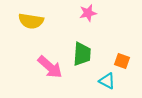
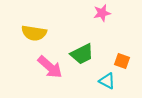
pink star: moved 14 px right
yellow semicircle: moved 3 px right, 12 px down
green trapezoid: rotated 60 degrees clockwise
